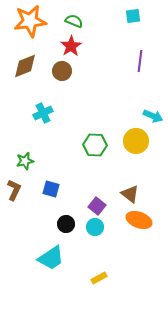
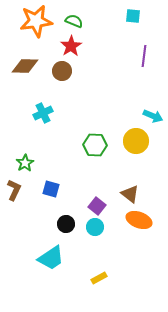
cyan square: rotated 14 degrees clockwise
orange star: moved 6 px right
purple line: moved 4 px right, 5 px up
brown diamond: rotated 24 degrees clockwise
green star: moved 2 px down; rotated 18 degrees counterclockwise
